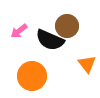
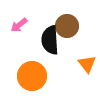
pink arrow: moved 6 px up
black semicircle: rotated 64 degrees clockwise
